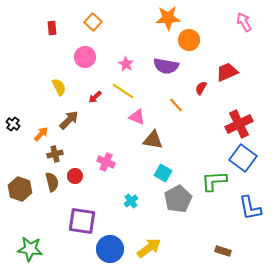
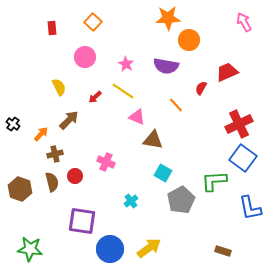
gray pentagon: moved 3 px right, 1 px down
